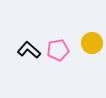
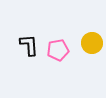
black L-shape: moved 5 px up; rotated 45 degrees clockwise
